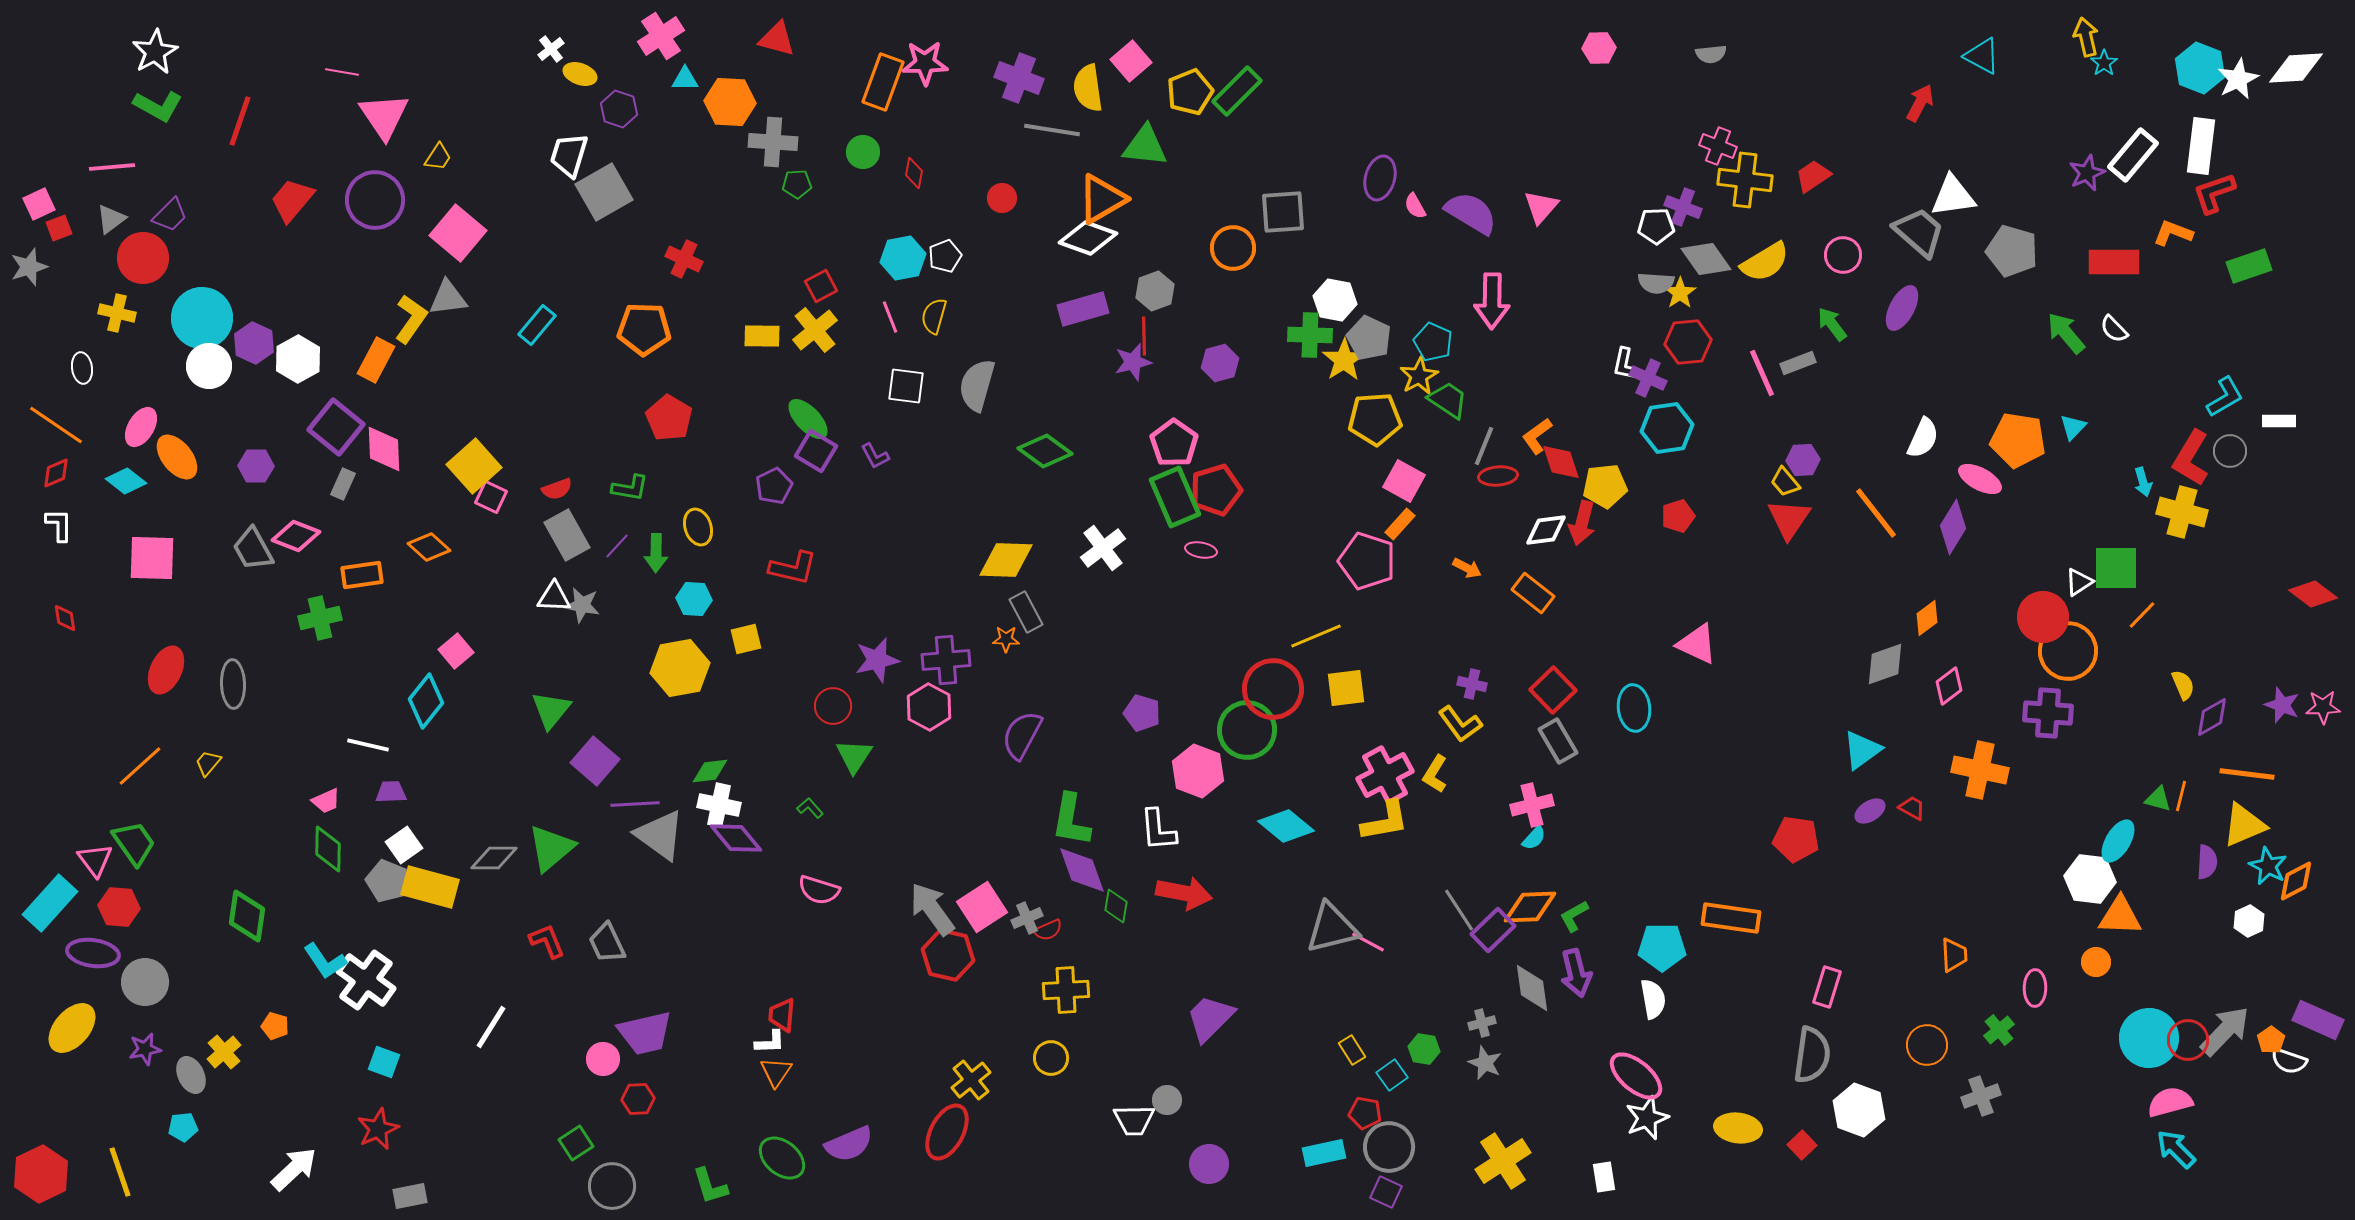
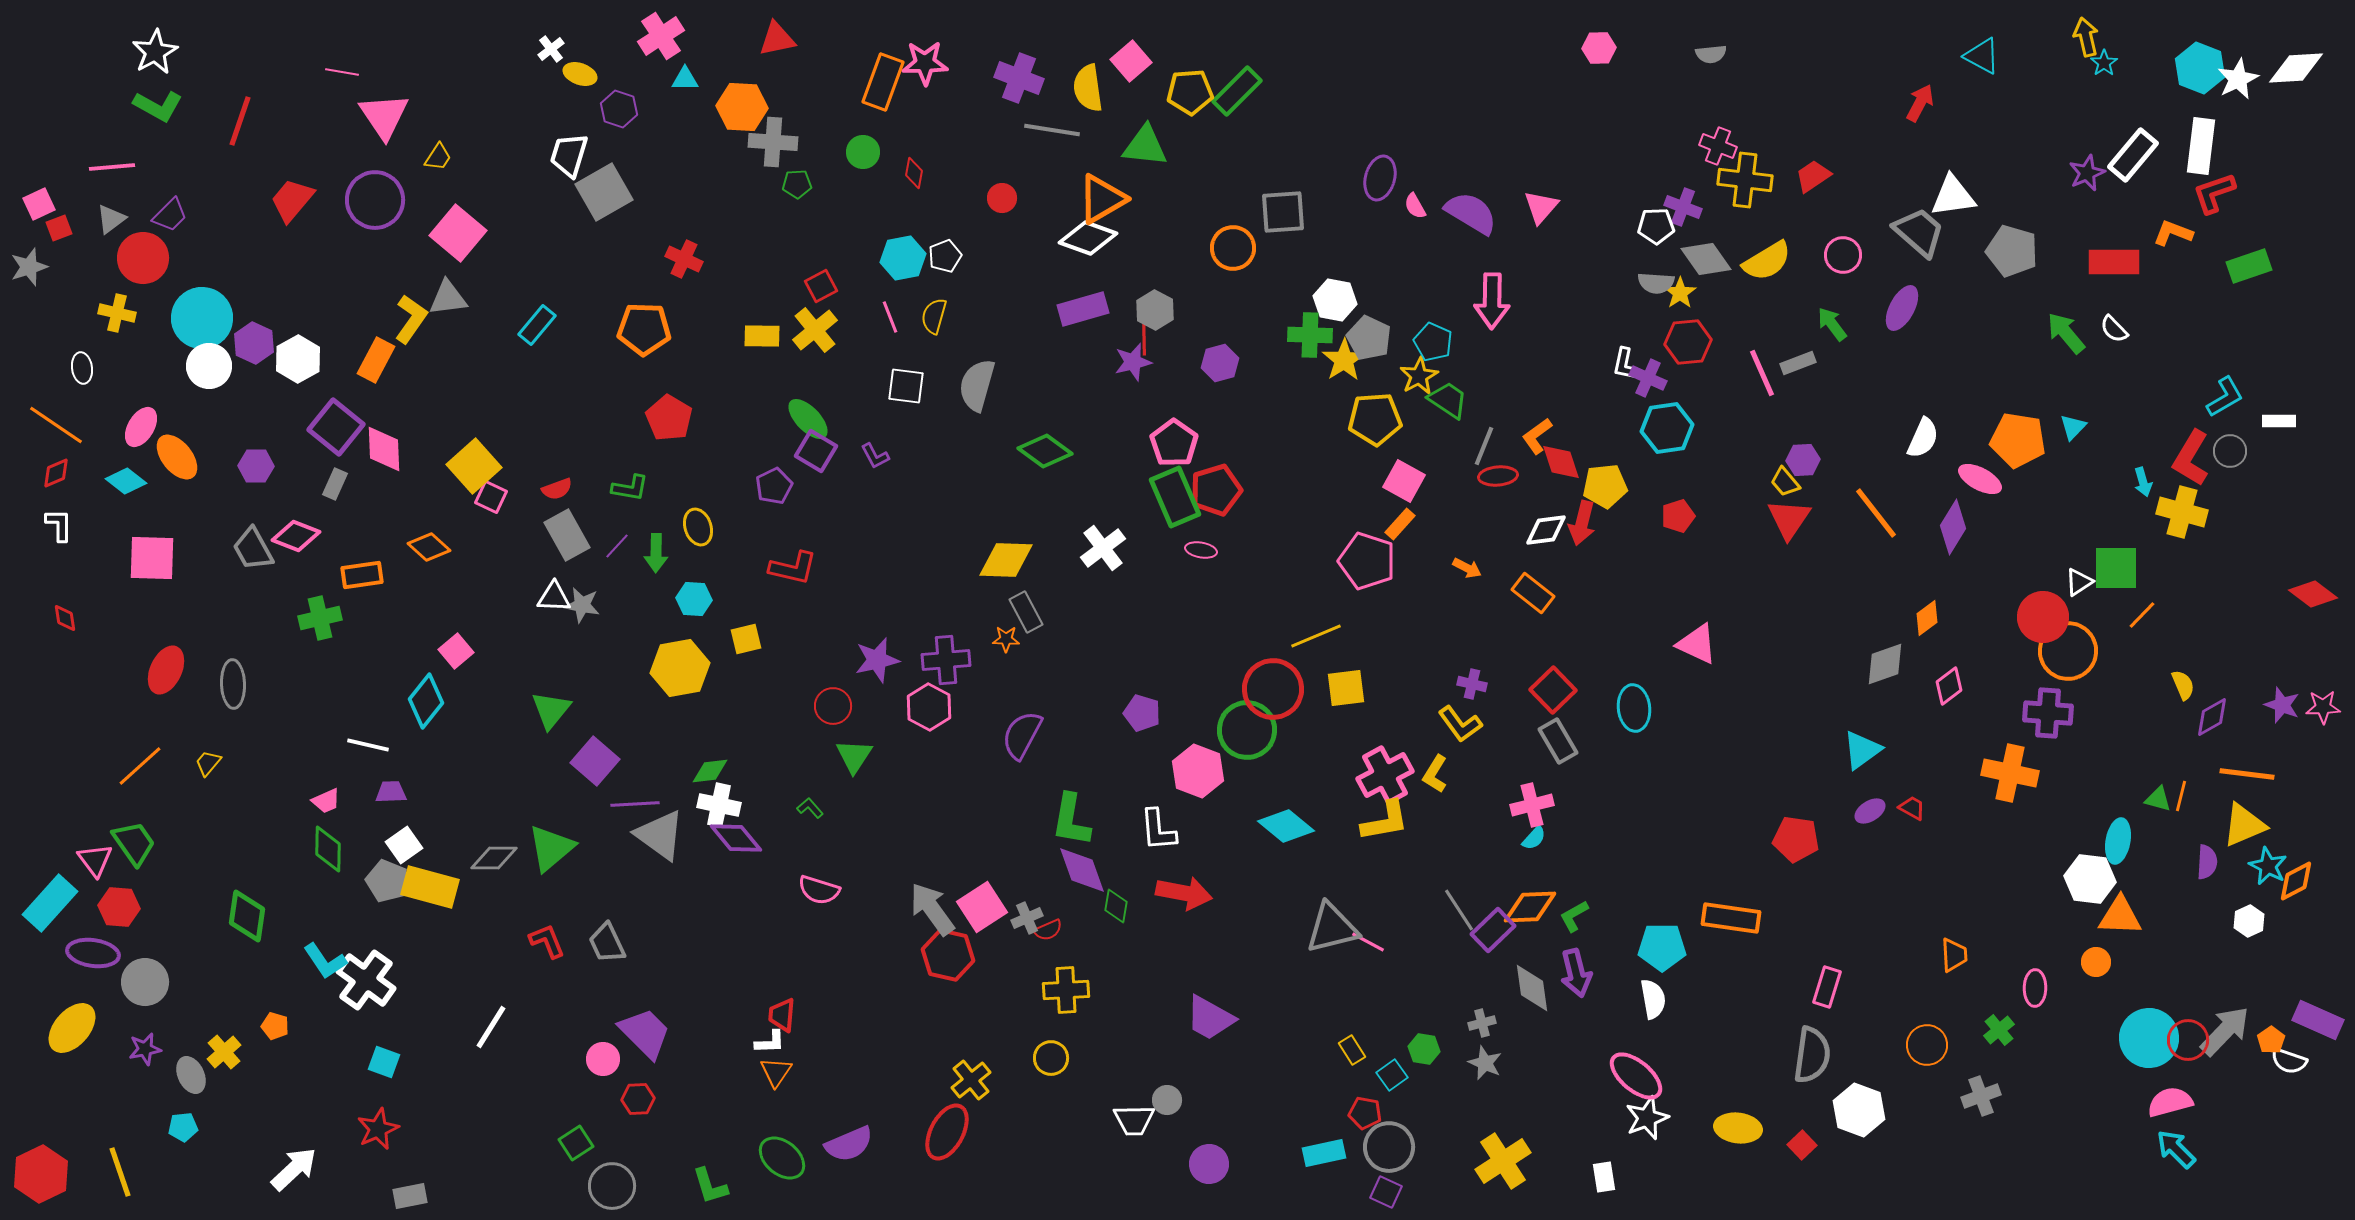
red triangle at (777, 39): rotated 27 degrees counterclockwise
yellow pentagon at (1190, 92): rotated 18 degrees clockwise
orange hexagon at (730, 102): moved 12 px right, 5 px down
yellow semicircle at (1765, 262): moved 2 px right, 1 px up
gray hexagon at (1155, 291): moved 19 px down; rotated 12 degrees counterclockwise
gray rectangle at (343, 484): moved 8 px left
orange cross at (1980, 770): moved 30 px right, 3 px down
cyan ellipse at (2118, 841): rotated 21 degrees counterclockwise
purple trapezoid at (1210, 1018): rotated 106 degrees counterclockwise
purple trapezoid at (645, 1033): rotated 122 degrees counterclockwise
